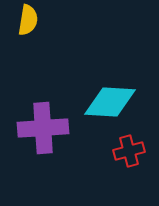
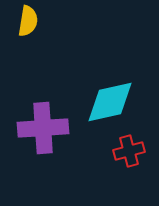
yellow semicircle: moved 1 px down
cyan diamond: rotated 16 degrees counterclockwise
